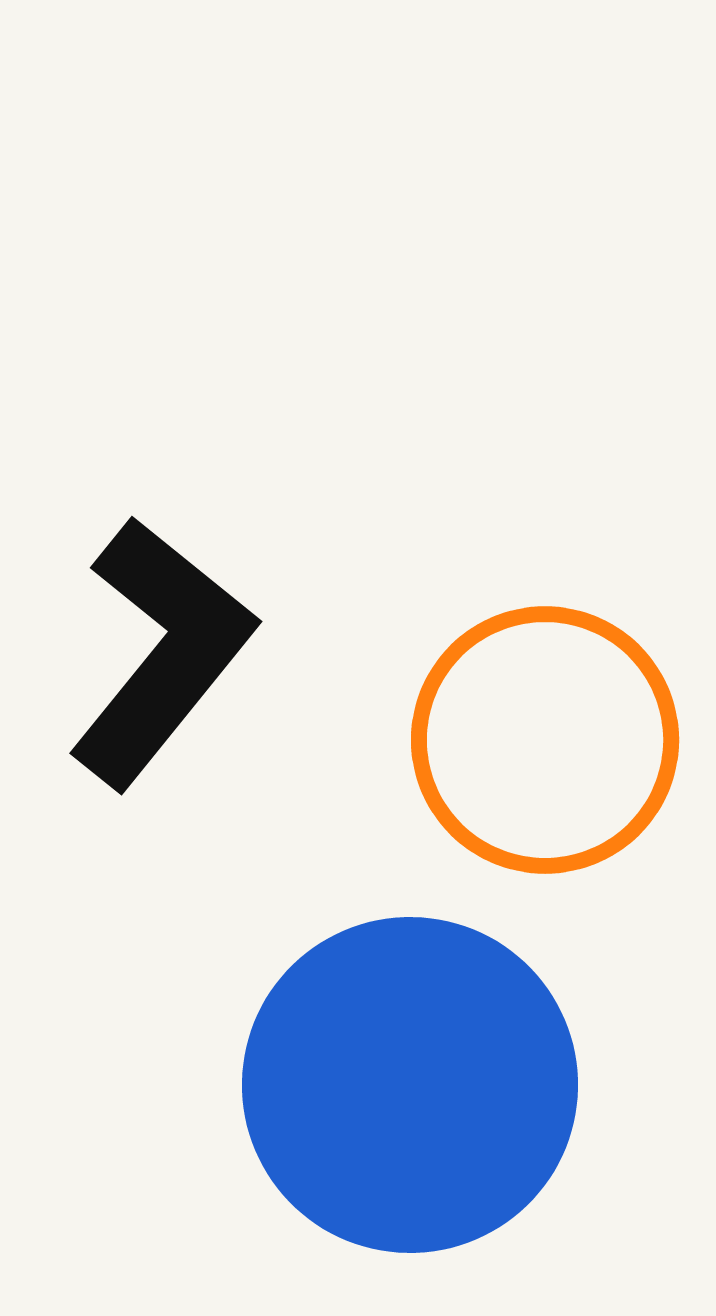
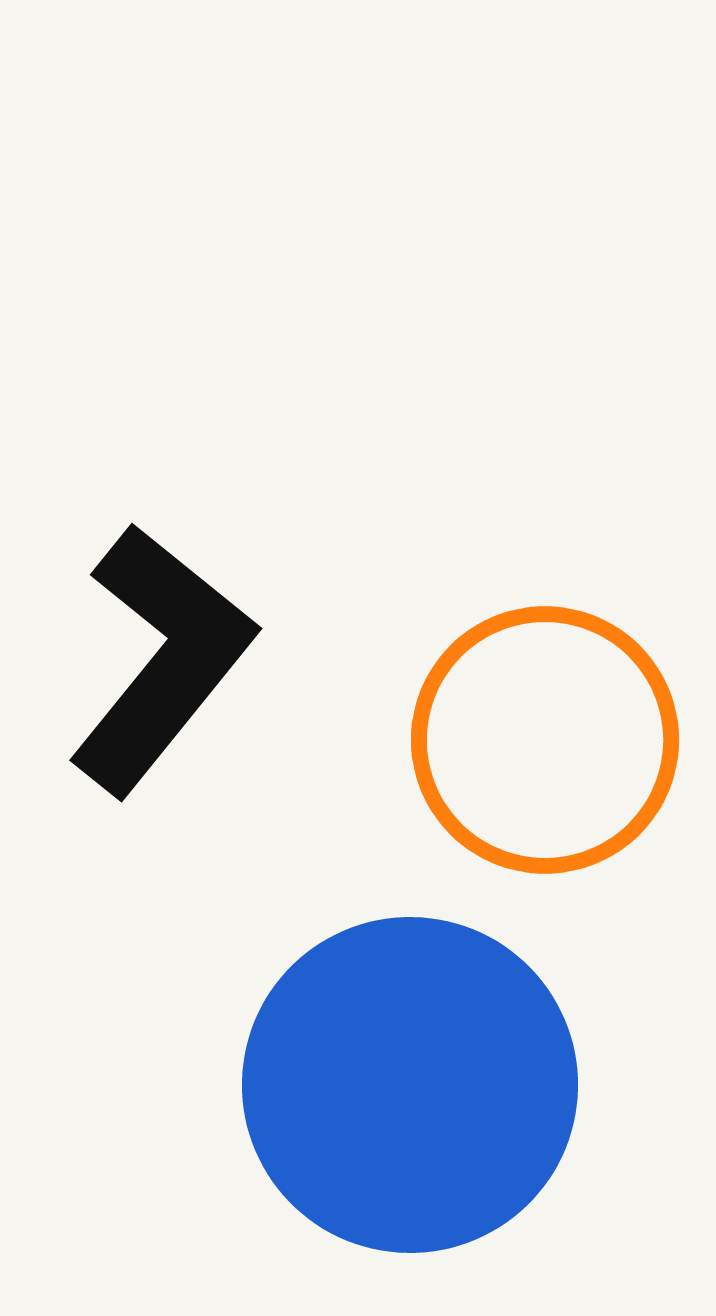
black L-shape: moved 7 px down
